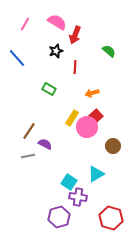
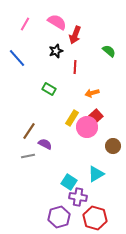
red hexagon: moved 16 px left
